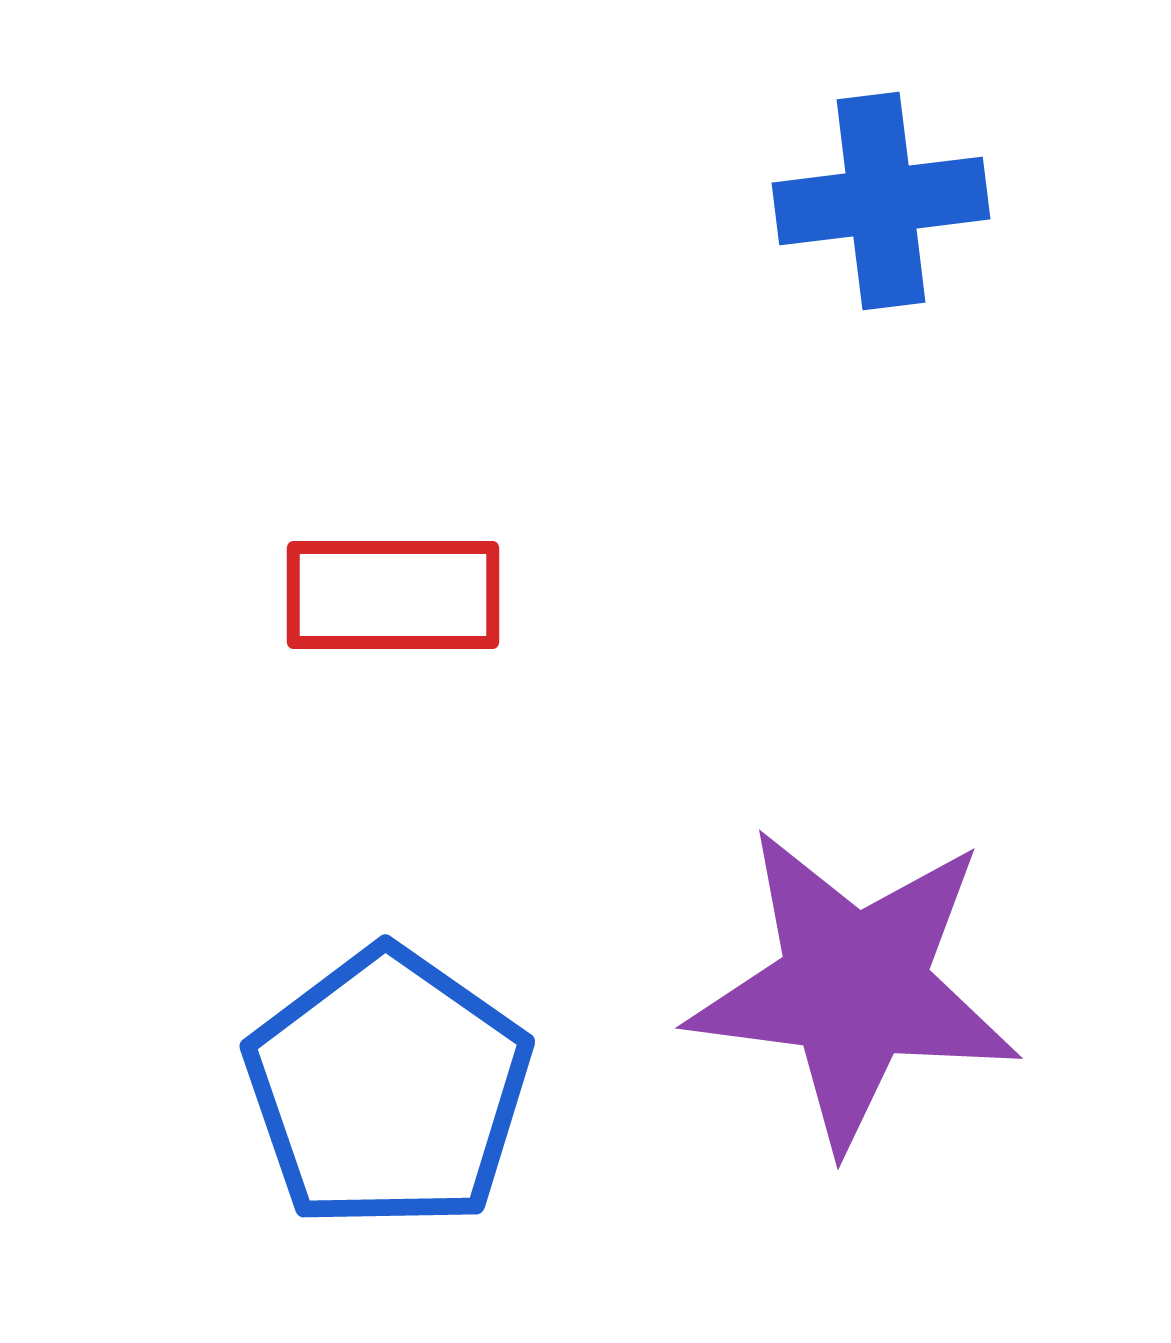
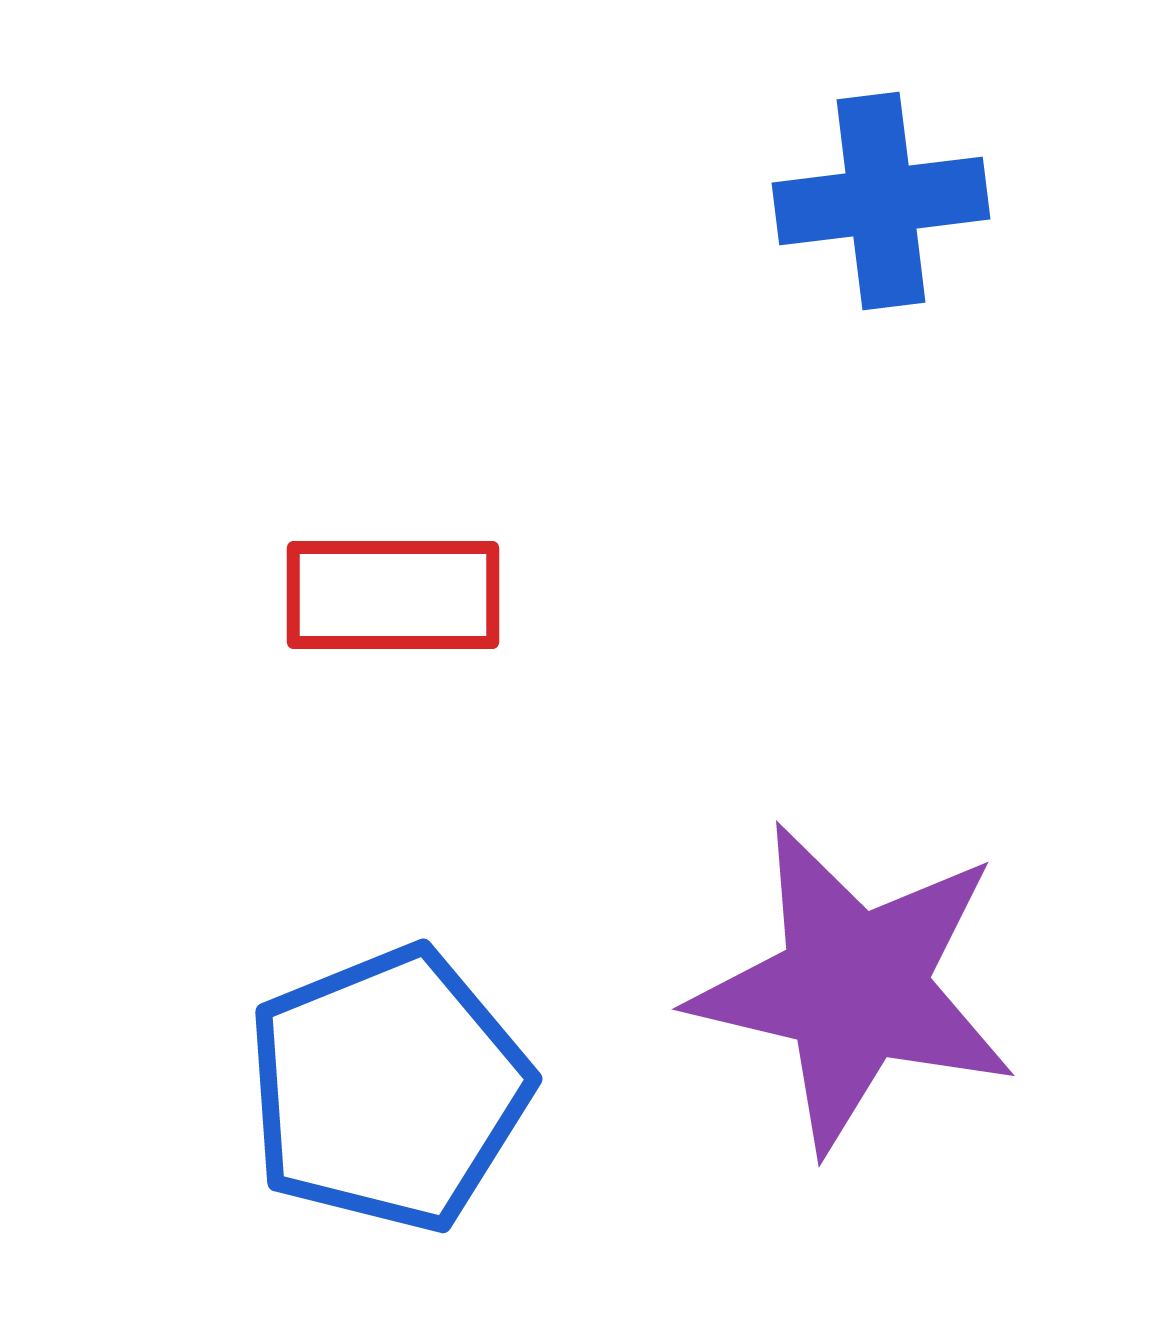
purple star: rotated 6 degrees clockwise
blue pentagon: rotated 15 degrees clockwise
